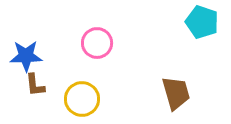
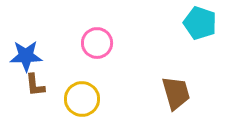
cyan pentagon: moved 2 px left, 1 px down
